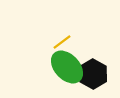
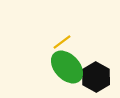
black hexagon: moved 3 px right, 3 px down
